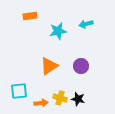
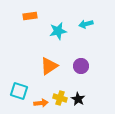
cyan square: rotated 24 degrees clockwise
black star: rotated 16 degrees clockwise
